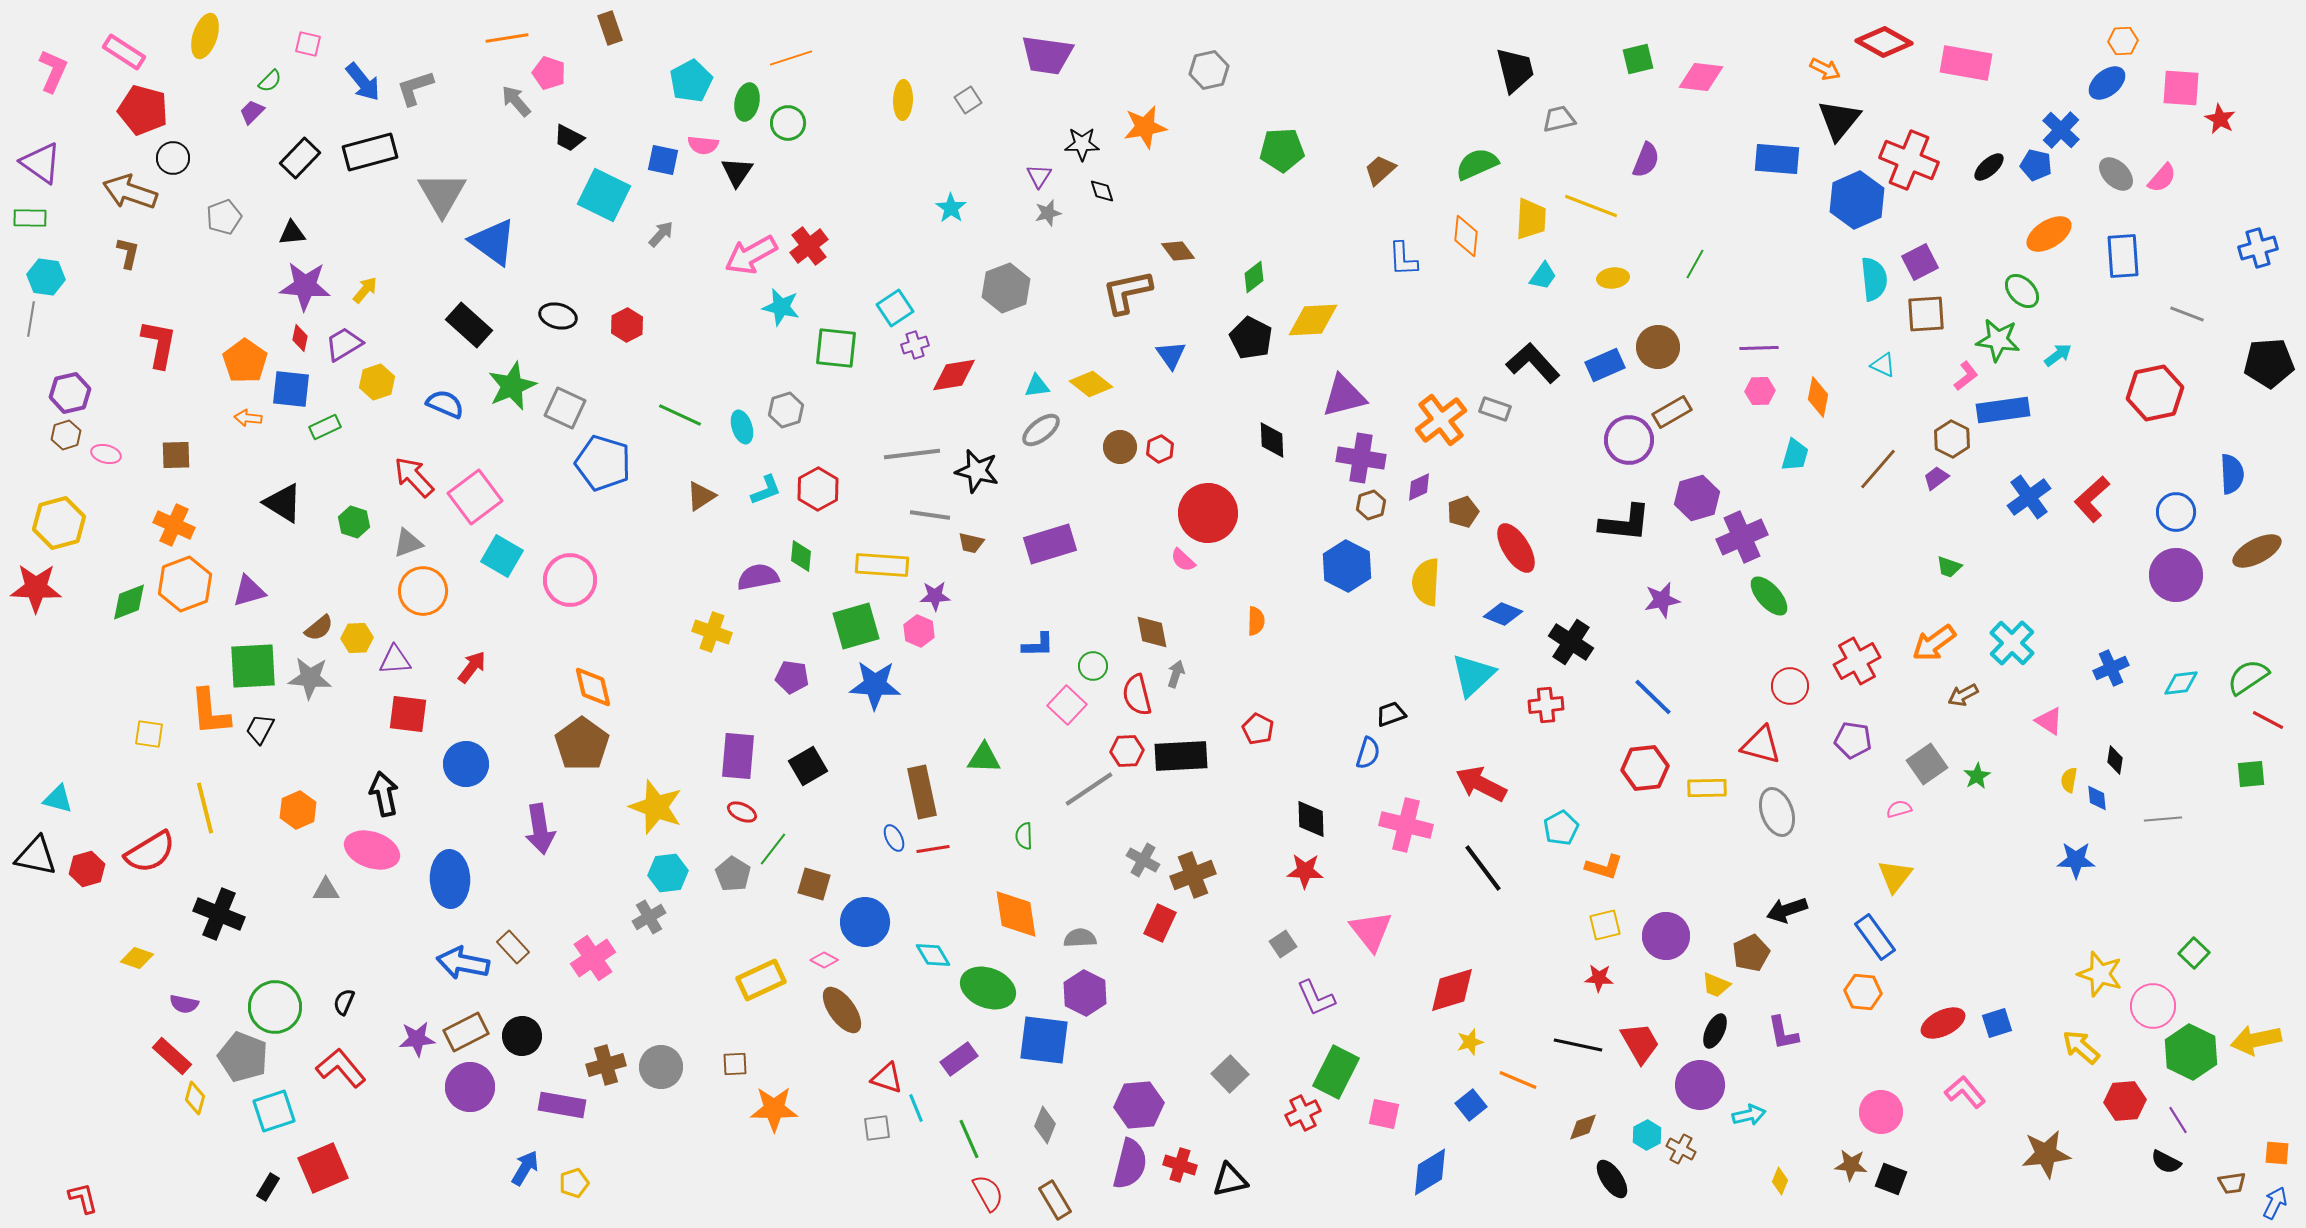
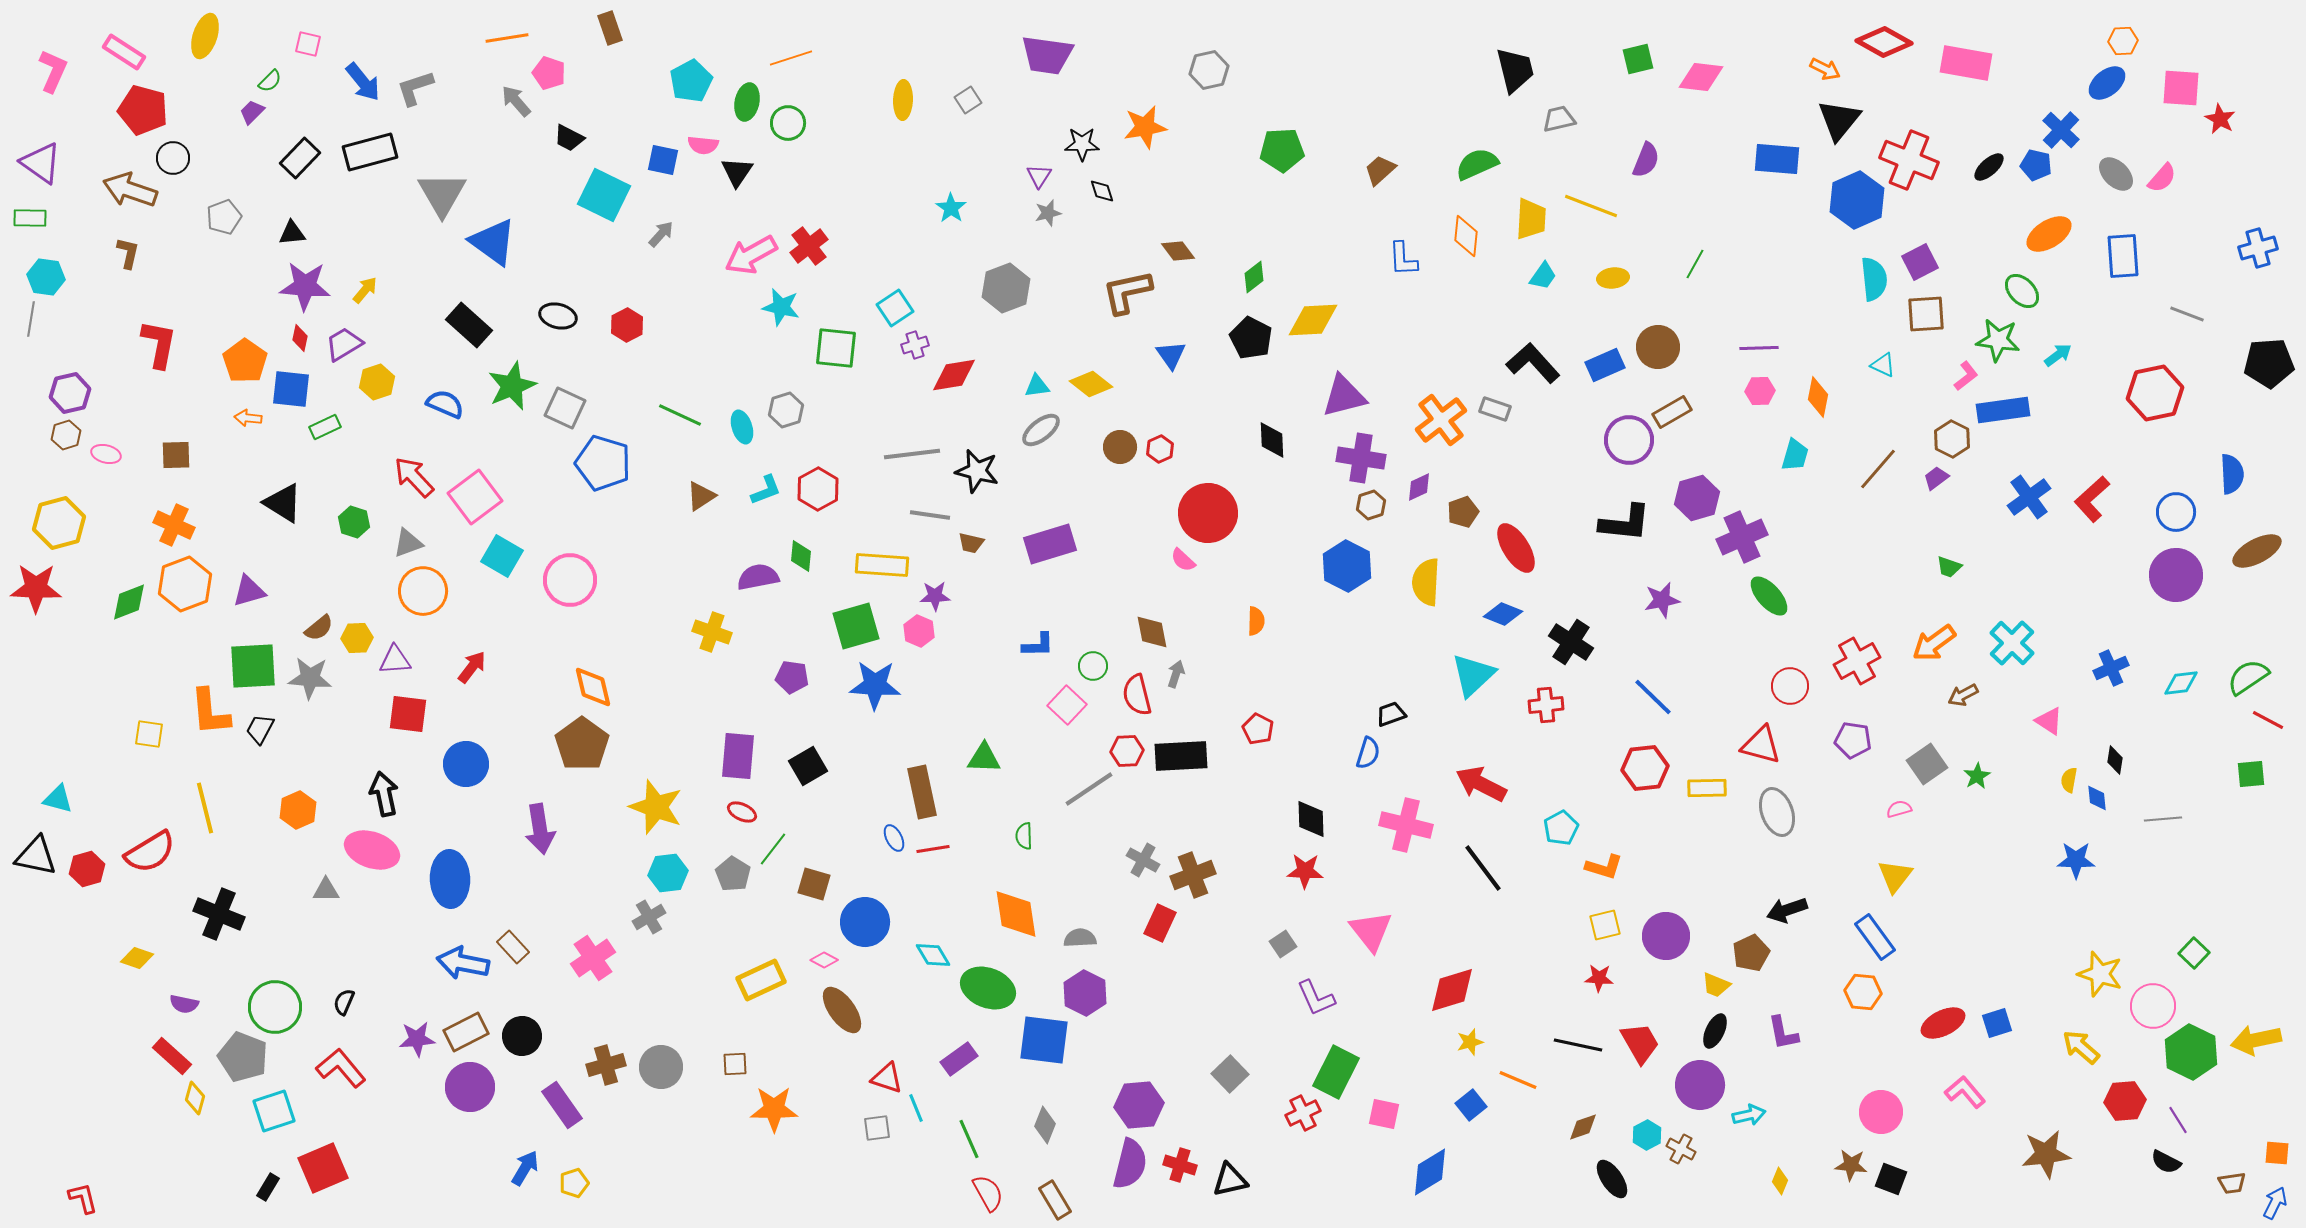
brown arrow at (130, 192): moved 2 px up
purple rectangle at (562, 1105): rotated 45 degrees clockwise
